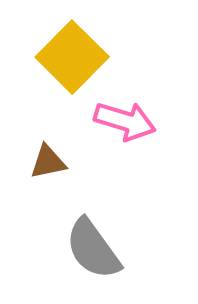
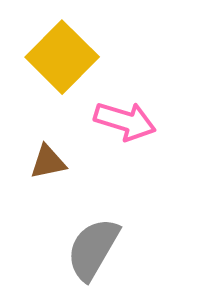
yellow square: moved 10 px left
gray semicircle: rotated 66 degrees clockwise
